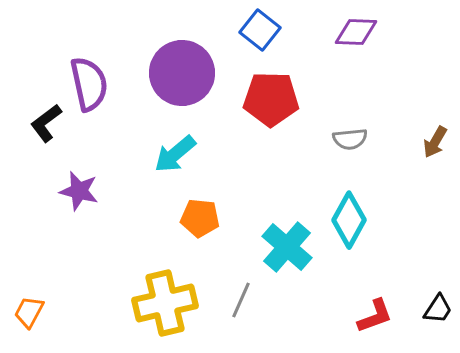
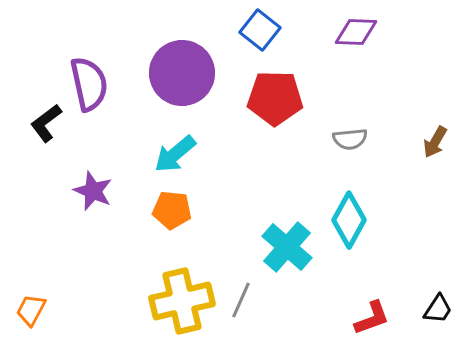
red pentagon: moved 4 px right, 1 px up
purple star: moved 14 px right; rotated 9 degrees clockwise
orange pentagon: moved 28 px left, 8 px up
yellow cross: moved 17 px right, 2 px up
orange trapezoid: moved 2 px right, 2 px up
red L-shape: moved 3 px left, 2 px down
